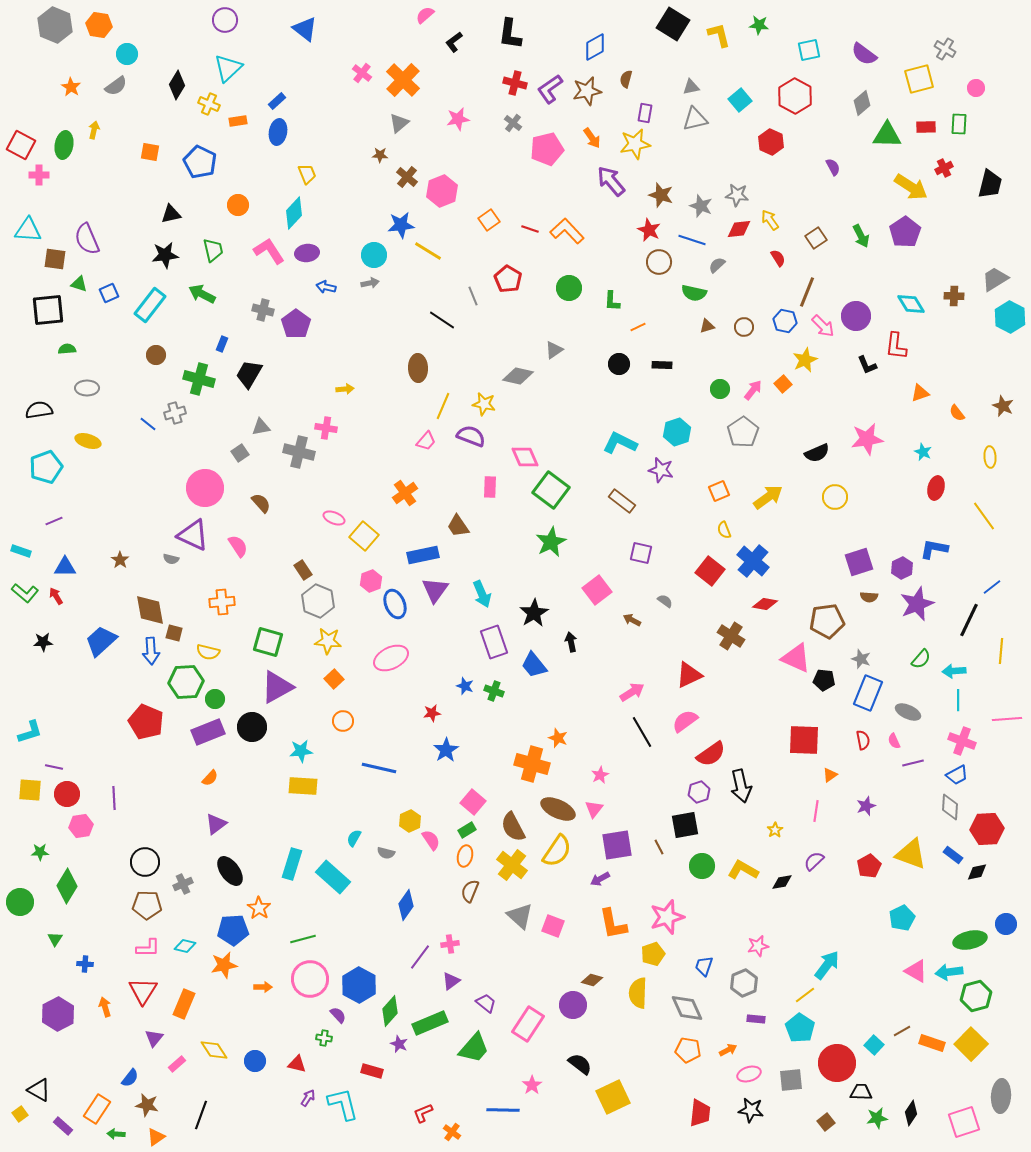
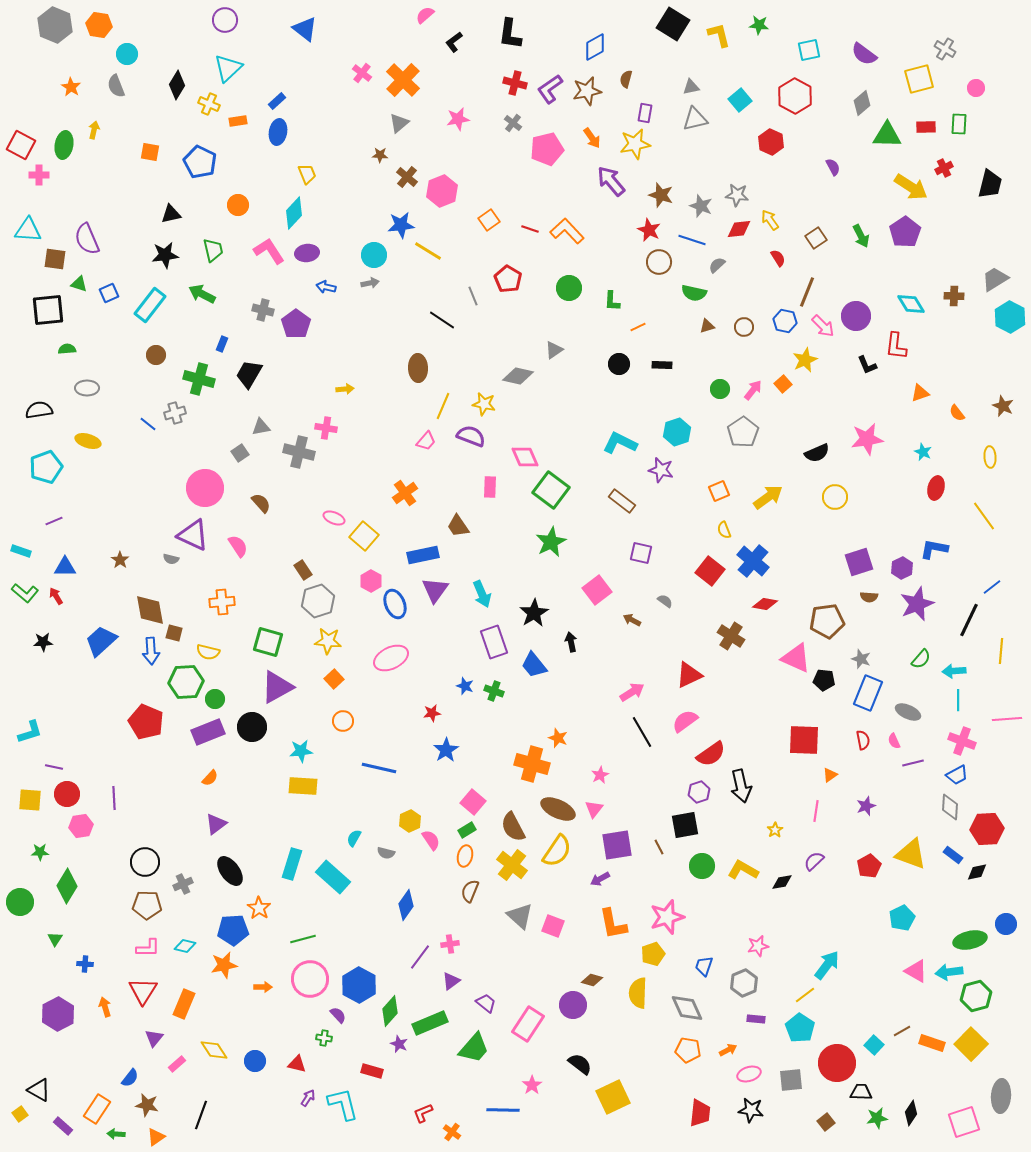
gray semicircle at (116, 86): rotated 105 degrees clockwise
pink hexagon at (371, 581): rotated 10 degrees counterclockwise
gray hexagon at (318, 601): rotated 20 degrees clockwise
yellow square at (30, 790): moved 10 px down
